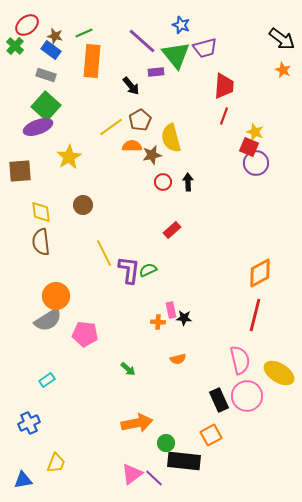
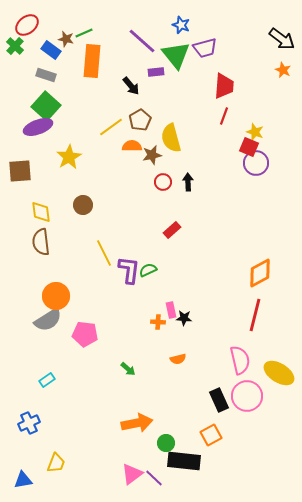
brown star at (55, 36): moved 11 px right, 3 px down
